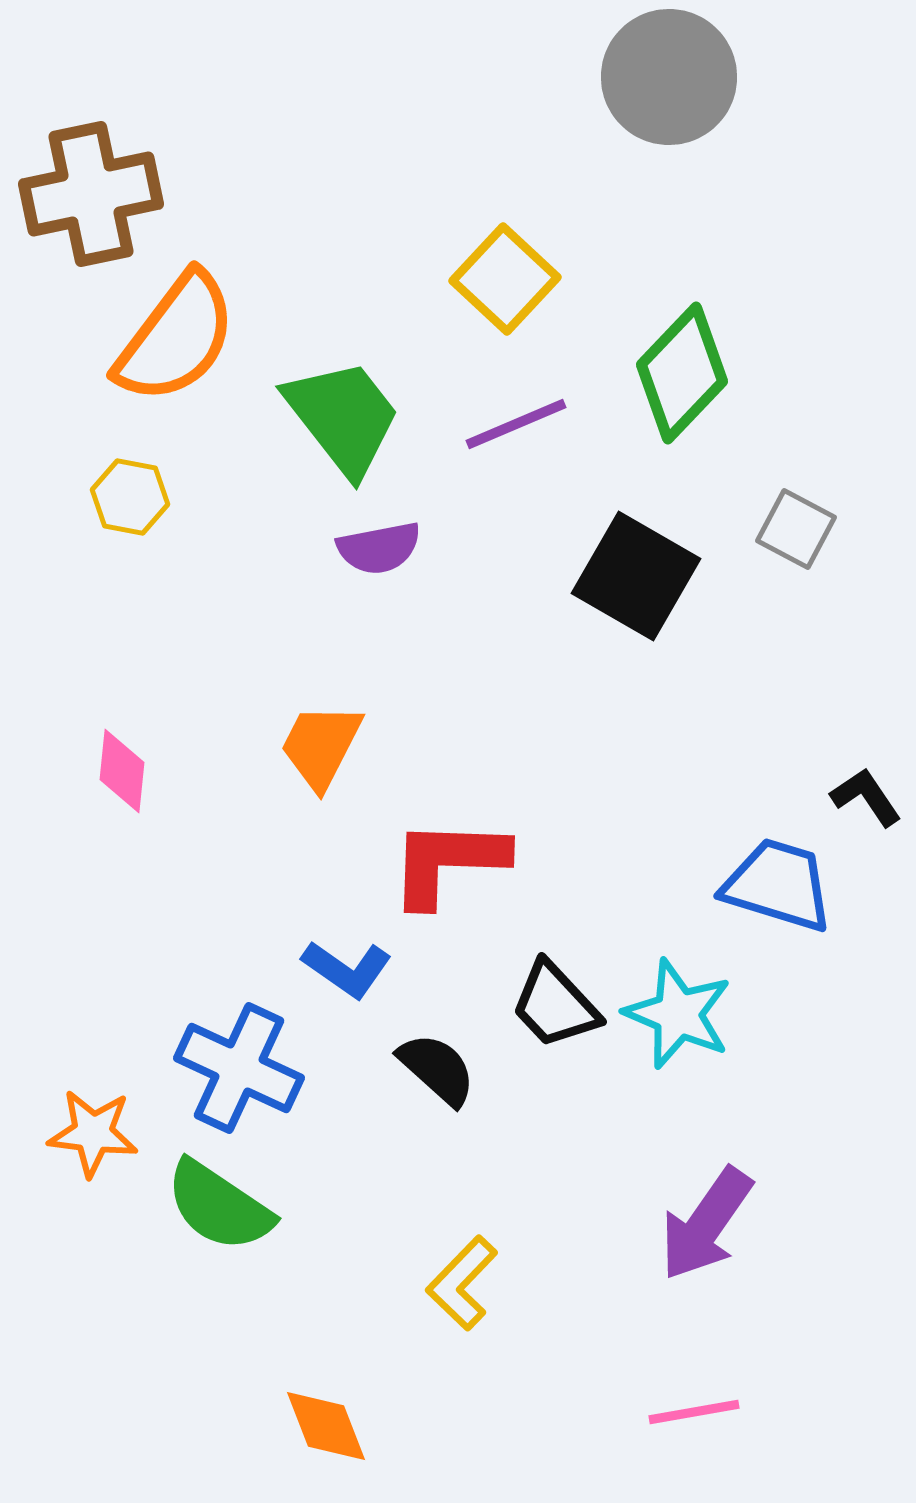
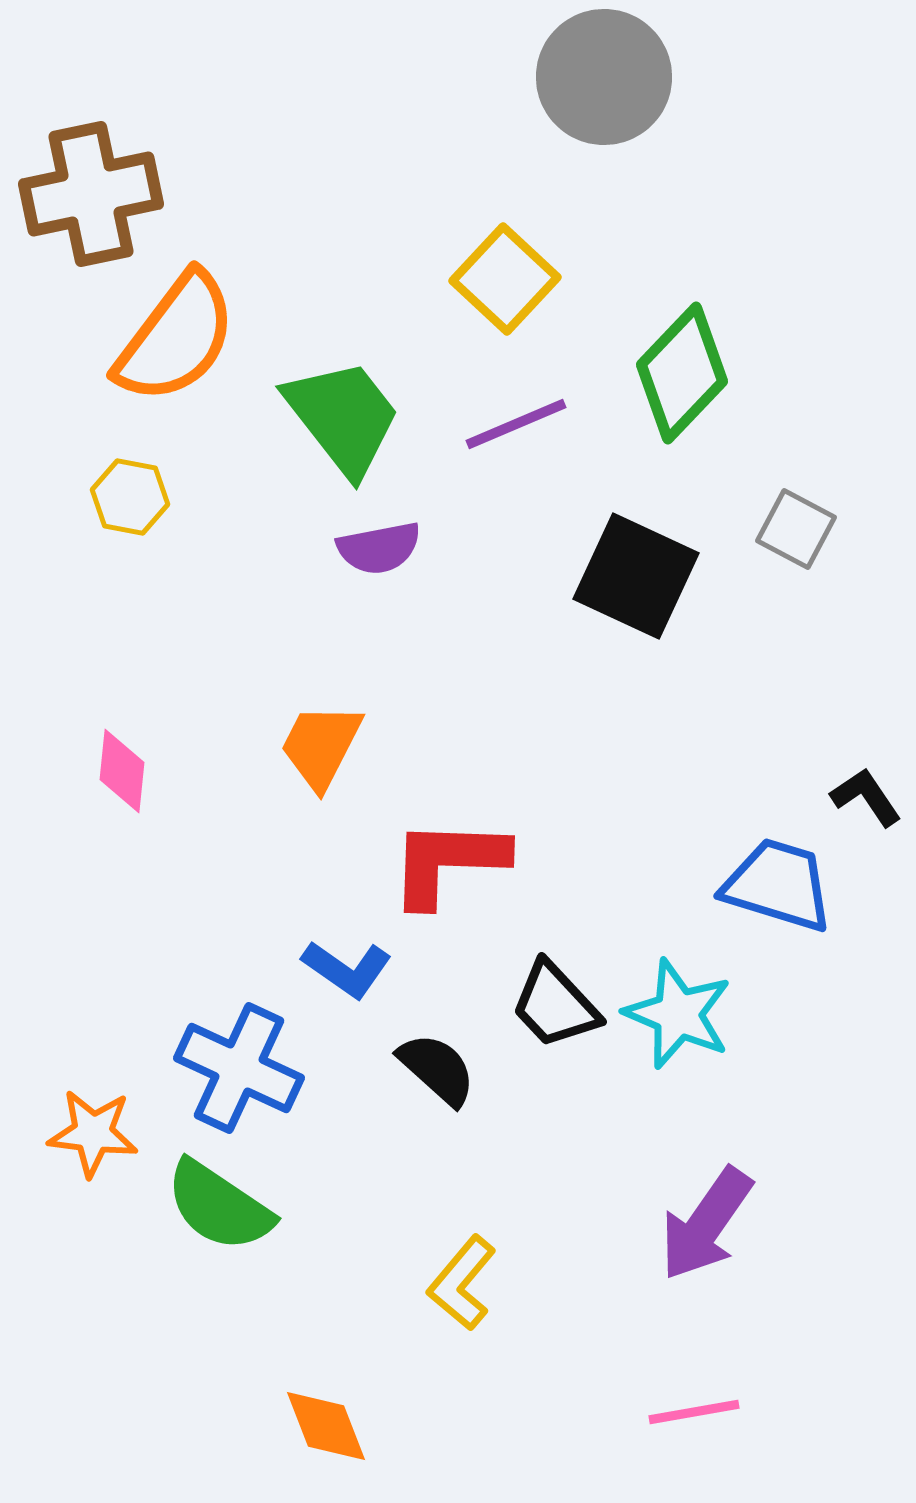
gray circle: moved 65 px left
black square: rotated 5 degrees counterclockwise
yellow L-shape: rotated 4 degrees counterclockwise
